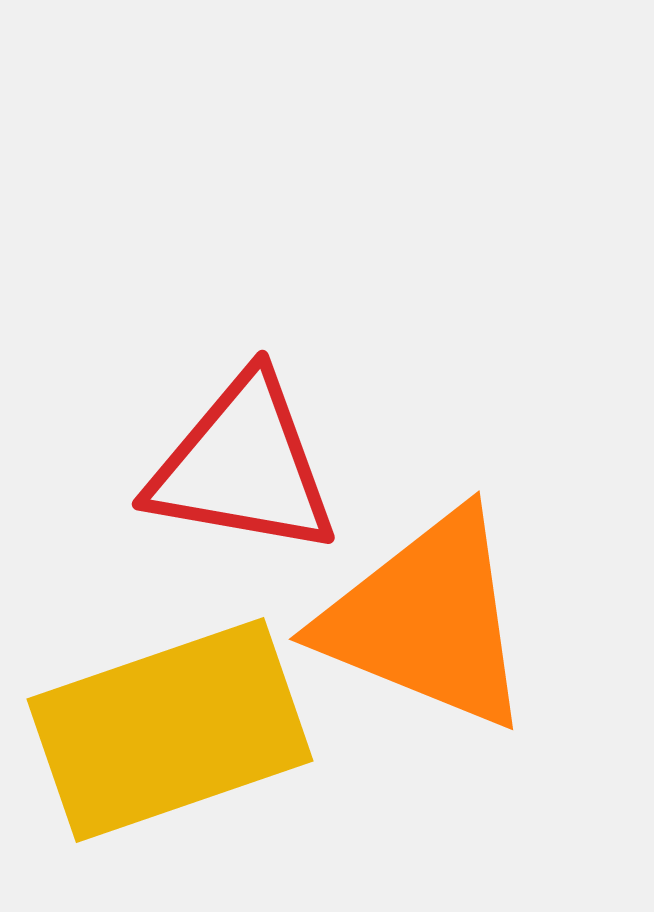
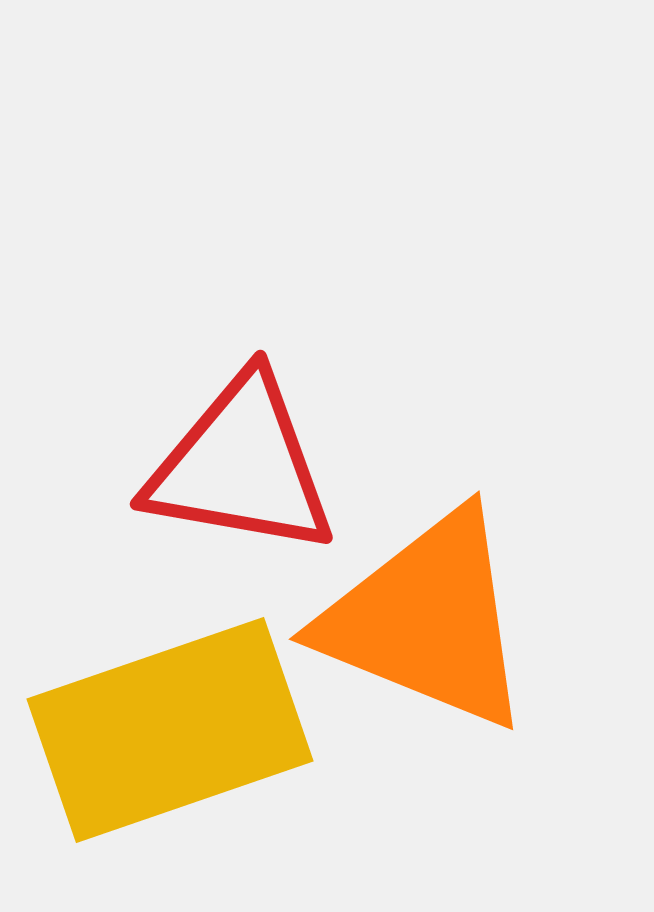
red triangle: moved 2 px left
